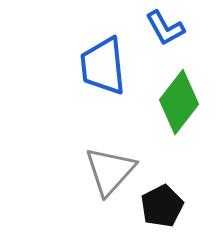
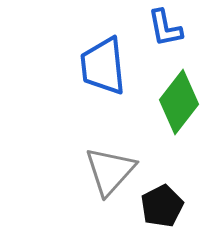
blue L-shape: rotated 18 degrees clockwise
